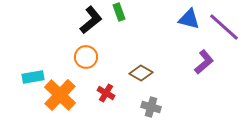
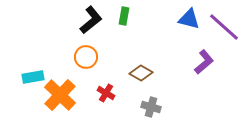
green rectangle: moved 5 px right, 4 px down; rotated 30 degrees clockwise
